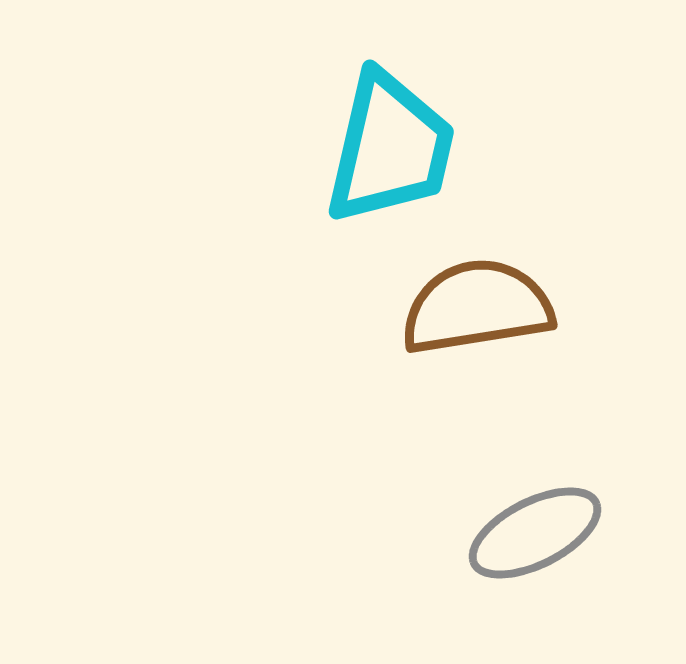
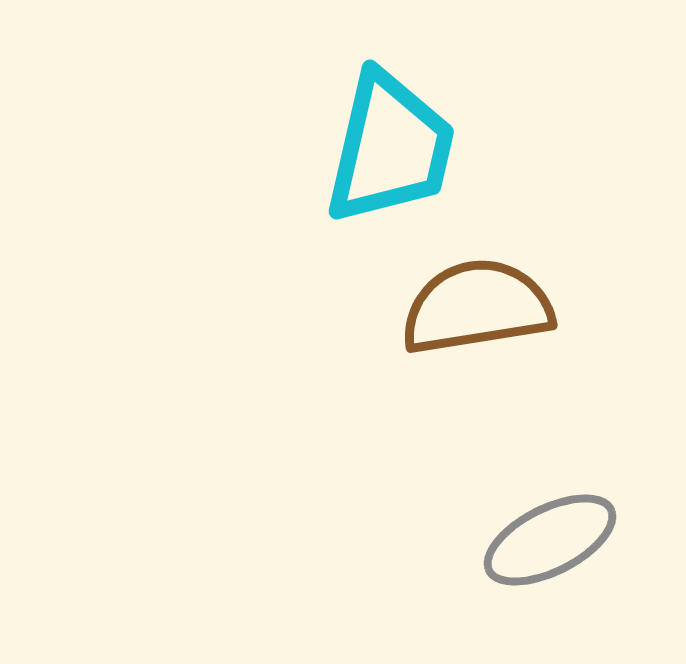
gray ellipse: moved 15 px right, 7 px down
